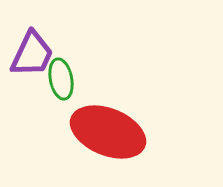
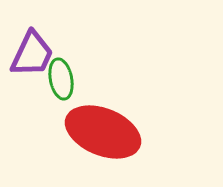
red ellipse: moved 5 px left
